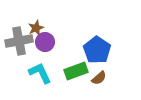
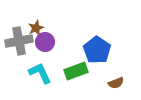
brown semicircle: moved 17 px right, 5 px down; rotated 21 degrees clockwise
